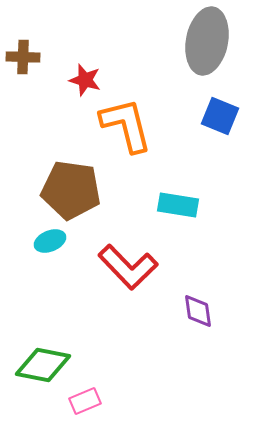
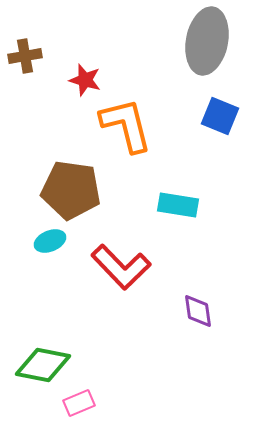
brown cross: moved 2 px right, 1 px up; rotated 12 degrees counterclockwise
red L-shape: moved 7 px left
pink rectangle: moved 6 px left, 2 px down
